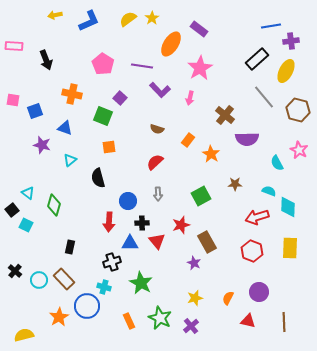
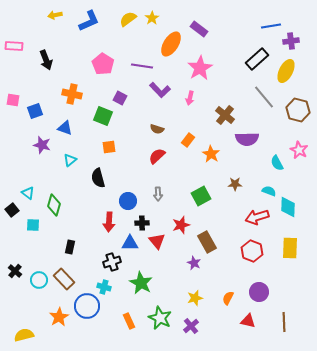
purple square at (120, 98): rotated 16 degrees counterclockwise
red semicircle at (155, 162): moved 2 px right, 6 px up
cyan square at (26, 225): moved 7 px right; rotated 24 degrees counterclockwise
